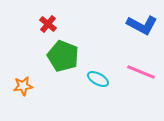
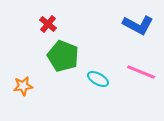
blue L-shape: moved 4 px left
